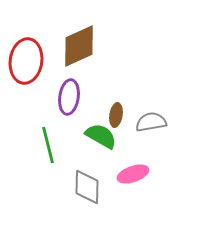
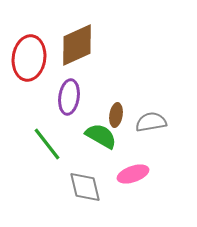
brown diamond: moved 2 px left, 1 px up
red ellipse: moved 3 px right, 3 px up
green line: moved 1 px left, 1 px up; rotated 24 degrees counterclockwise
gray diamond: moved 2 px left; rotated 15 degrees counterclockwise
